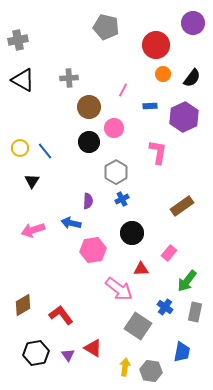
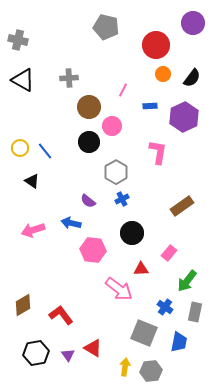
gray cross at (18, 40): rotated 24 degrees clockwise
pink circle at (114, 128): moved 2 px left, 2 px up
black triangle at (32, 181): rotated 28 degrees counterclockwise
purple semicircle at (88, 201): rotated 126 degrees clockwise
pink hexagon at (93, 250): rotated 15 degrees clockwise
gray square at (138, 326): moved 6 px right, 7 px down; rotated 12 degrees counterclockwise
blue trapezoid at (182, 352): moved 3 px left, 10 px up
gray hexagon at (151, 371): rotated 15 degrees counterclockwise
